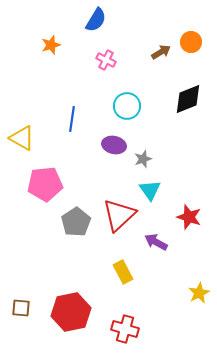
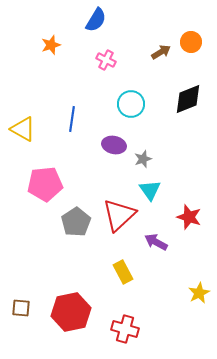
cyan circle: moved 4 px right, 2 px up
yellow triangle: moved 1 px right, 9 px up
